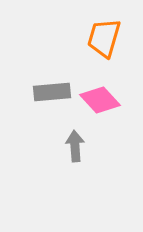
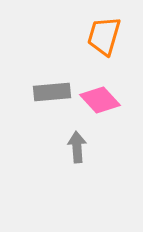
orange trapezoid: moved 2 px up
gray arrow: moved 2 px right, 1 px down
